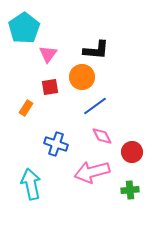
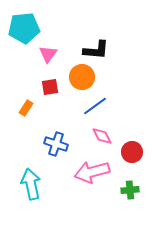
cyan pentagon: rotated 28 degrees clockwise
